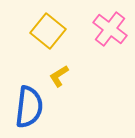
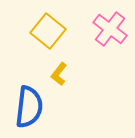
yellow L-shape: moved 2 px up; rotated 20 degrees counterclockwise
